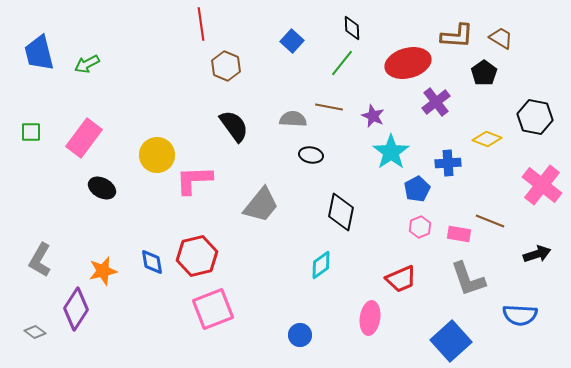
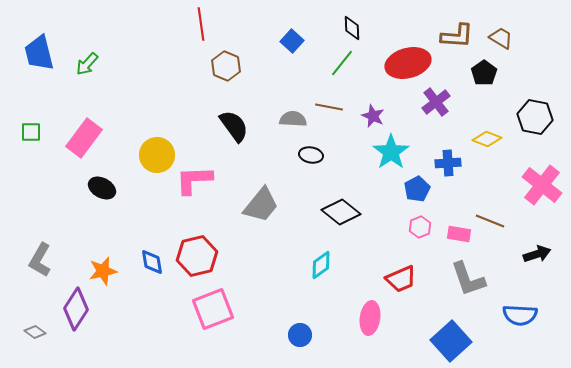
green arrow at (87, 64): rotated 20 degrees counterclockwise
black diamond at (341, 212): rotated 63 degrees counterclockwise
